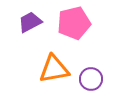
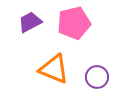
orange triangle: rotated 32 degrees clockwise
purple circle: moved 6 px right, 2 px up
